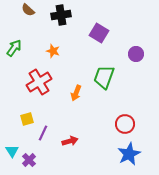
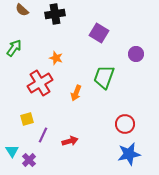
brown semicircle: moved 6 px left
black cross: moved 6 px left, 1 px up
orange star: moved 3 px right, 7 px down
red cross: moved 1 px right, 1 px down
purple line: moved 2 px down
blue star: rotated 15 degrees clockwise
